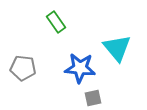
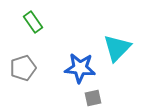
green rectangle: moved 23 px left
cyan triangle: rotated 24 degrees clockwise
gray pentagon: rotated 25 degrees counterclockwise
